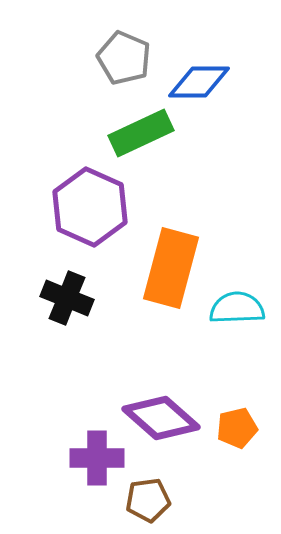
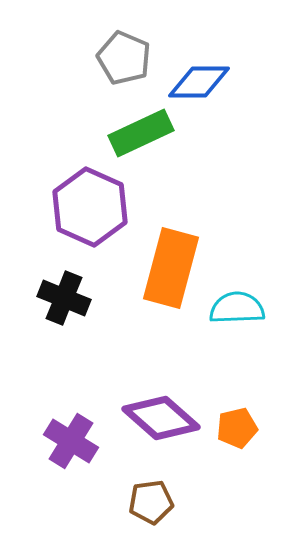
black cross: moved 3 px left
purple cross: moved 26 px left, 17 px up; rotated 32 degrees clockwise
brown pentagon: moved 3 px right, 2 px down
